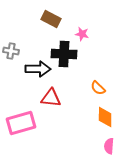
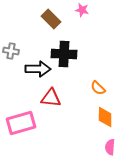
brown rectangle: rotated 18 degrees clockwise
pink star: moved 24 px up
pink semicircle: moved 1 px right, 1 px down
